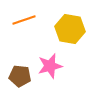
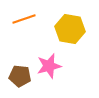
orange line: moved 1 px up
pink star: moved 1 px left
